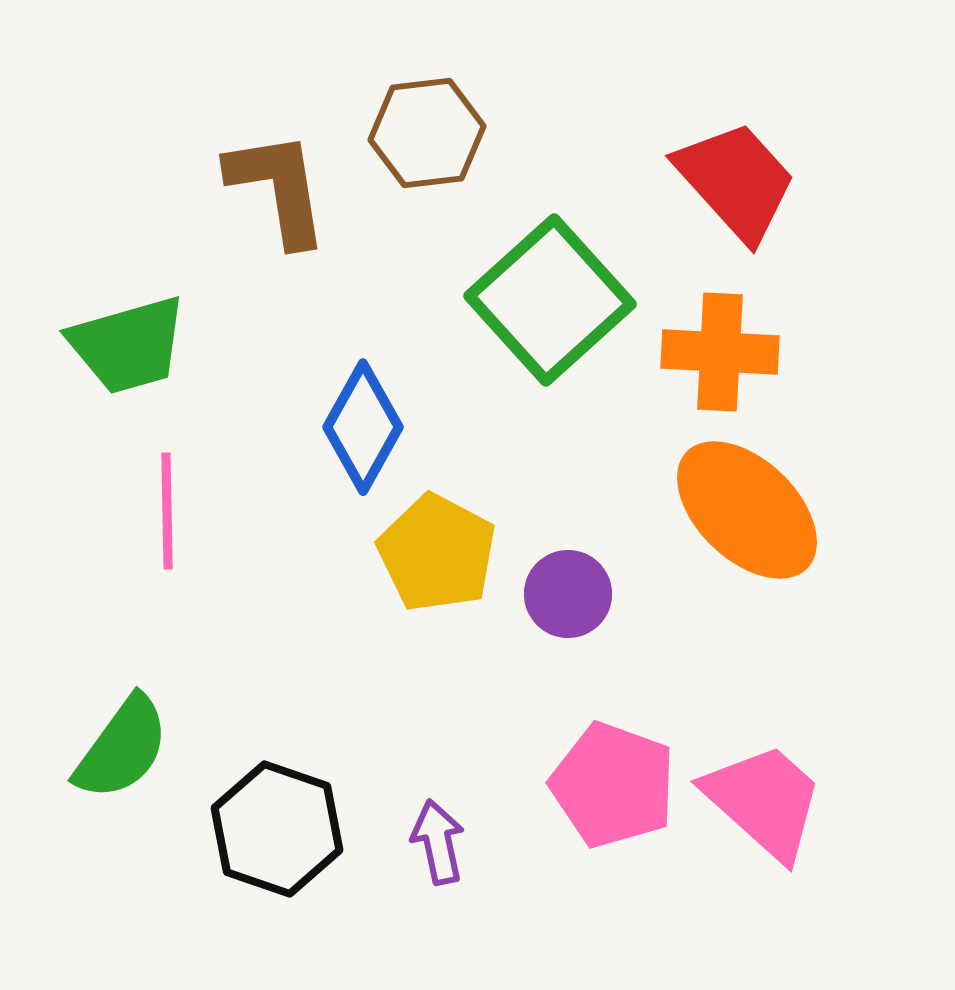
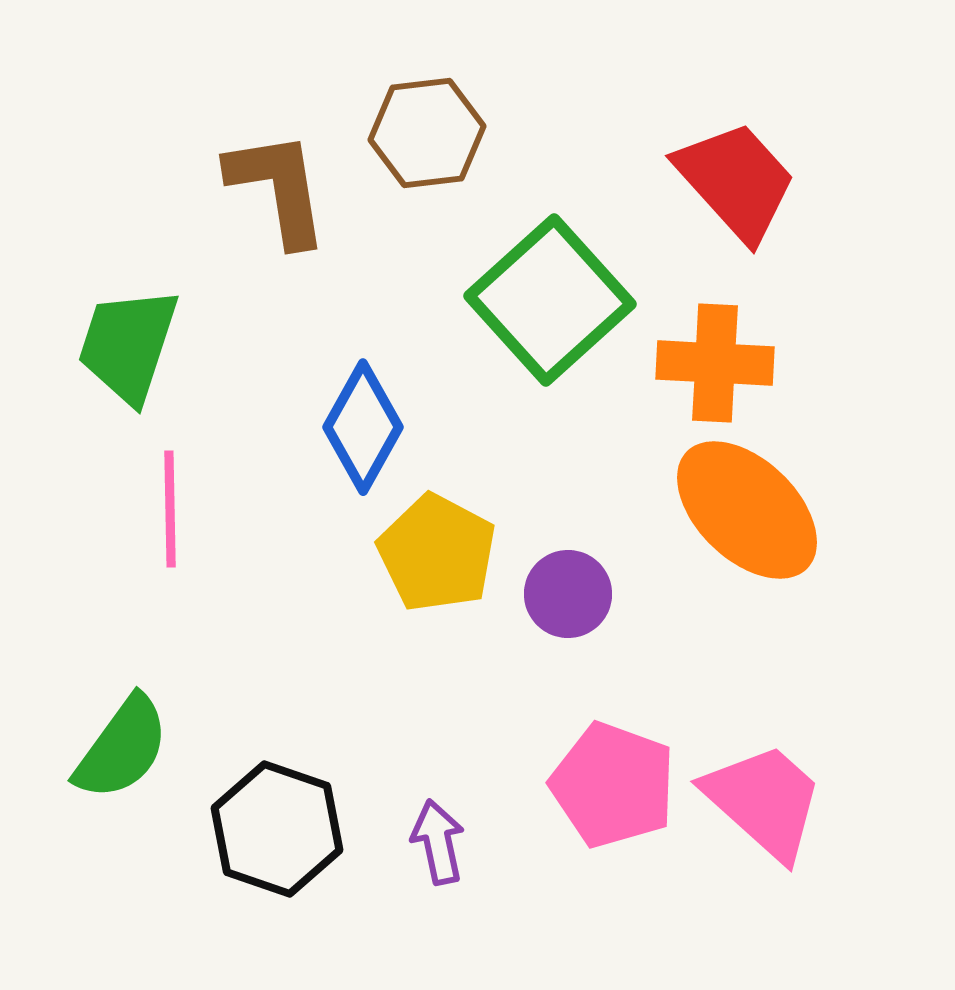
green trapezoid: rotated 124 degrees clockwise
orange cross: moved 5 px left, 11 px down
pink line: moved 3 px right, 2 px up
